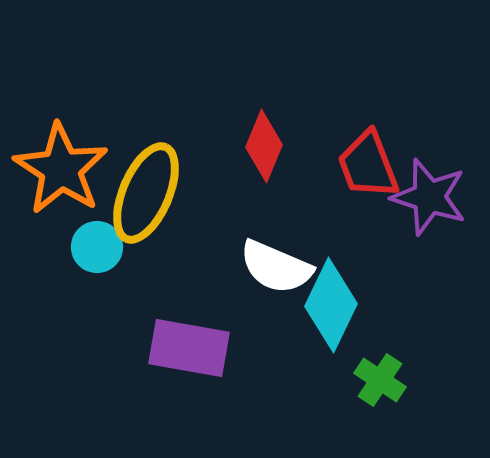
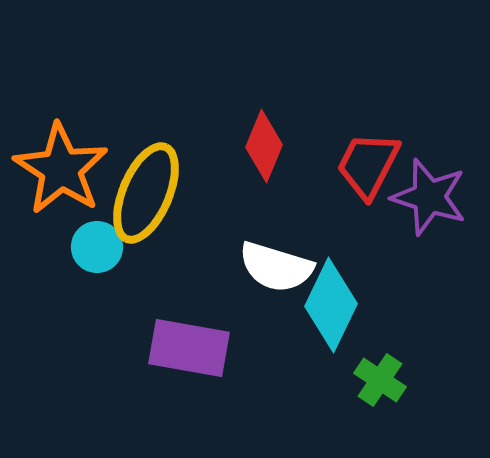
red trapezoid: rotated 48 degrees clockwise
white semicircle: rotated 6 degrees counterclockwise
